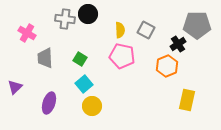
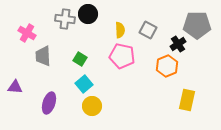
gray square: moved 2 px right
gray trapezoid: moved 2 px left, 2 px up
purple triangle: rotated 49 degrees clockwise
